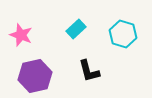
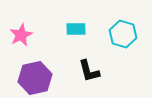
cyan rectangle: rotated 42 degrees clockwise
pink star: rotated 25 degrees clockwise
purple hexagon: moved 2 px down
